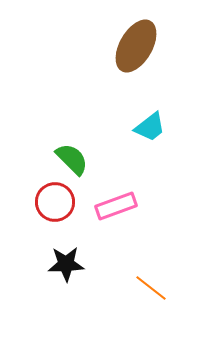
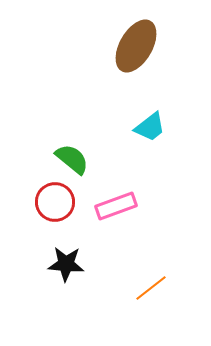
green semicircle: rotated 6 degrees counterclockwise
black star: rotated 6 degrees clockwise
orange line: rotated 76 degrees counterclockwise
